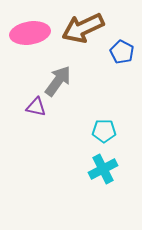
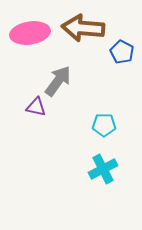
brown arrow: rotated 30 degrees clockwise
cyan pentagon: moved 6 px up
